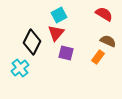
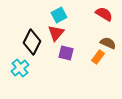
brown semicircle: moved 2 px down
